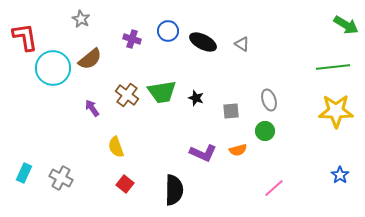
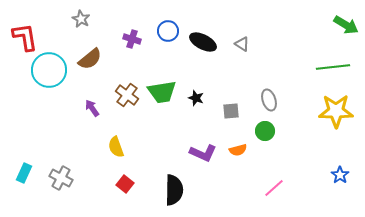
cyan circle: moved 4 px left, 2 px down
